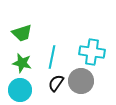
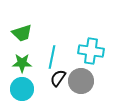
cyan cross: moved 1 px left, 1 px up
green star: rotated 12 degrees counterclockwise
black semicircle: moved 2 px right, 5 px up
cyan circle: moved 2 px right, 1 px up
